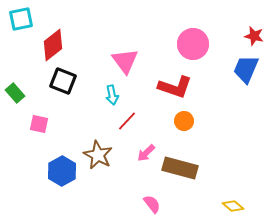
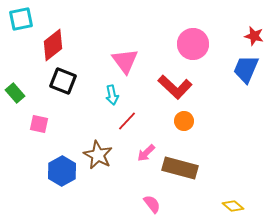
red L-shape: rotated 24 degrees clockwise
